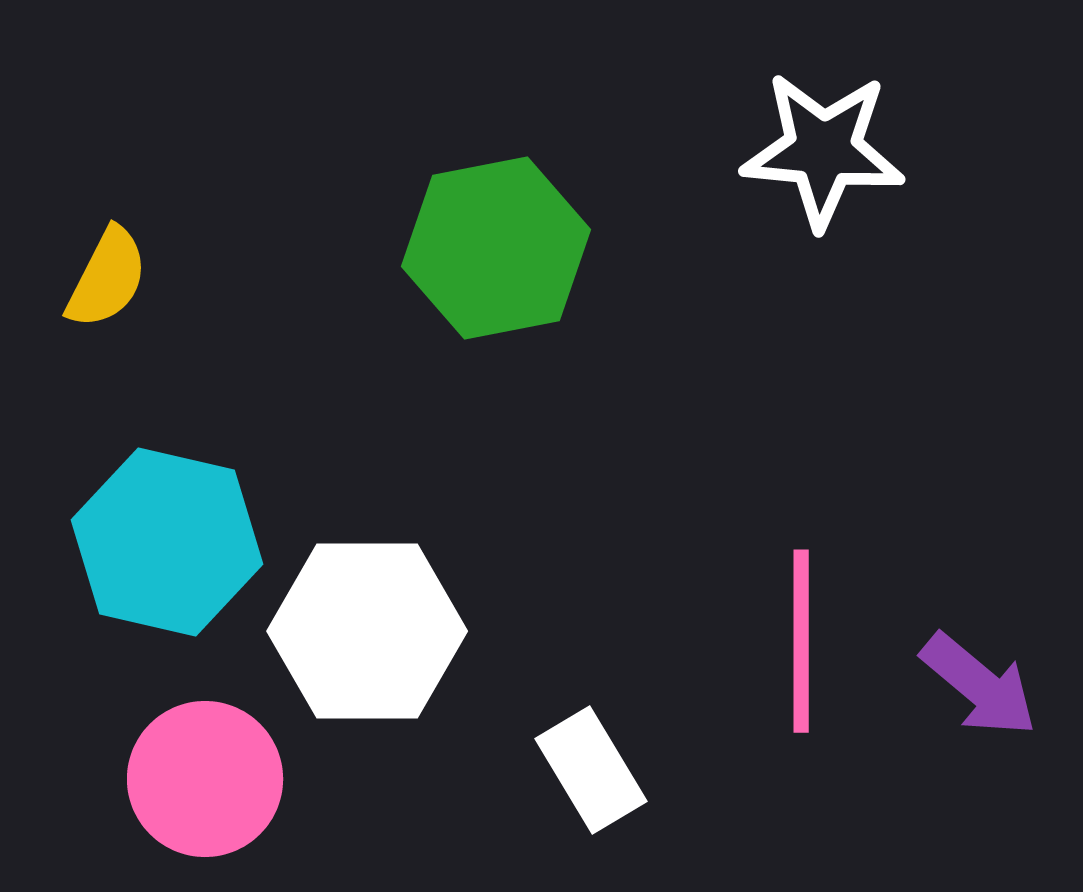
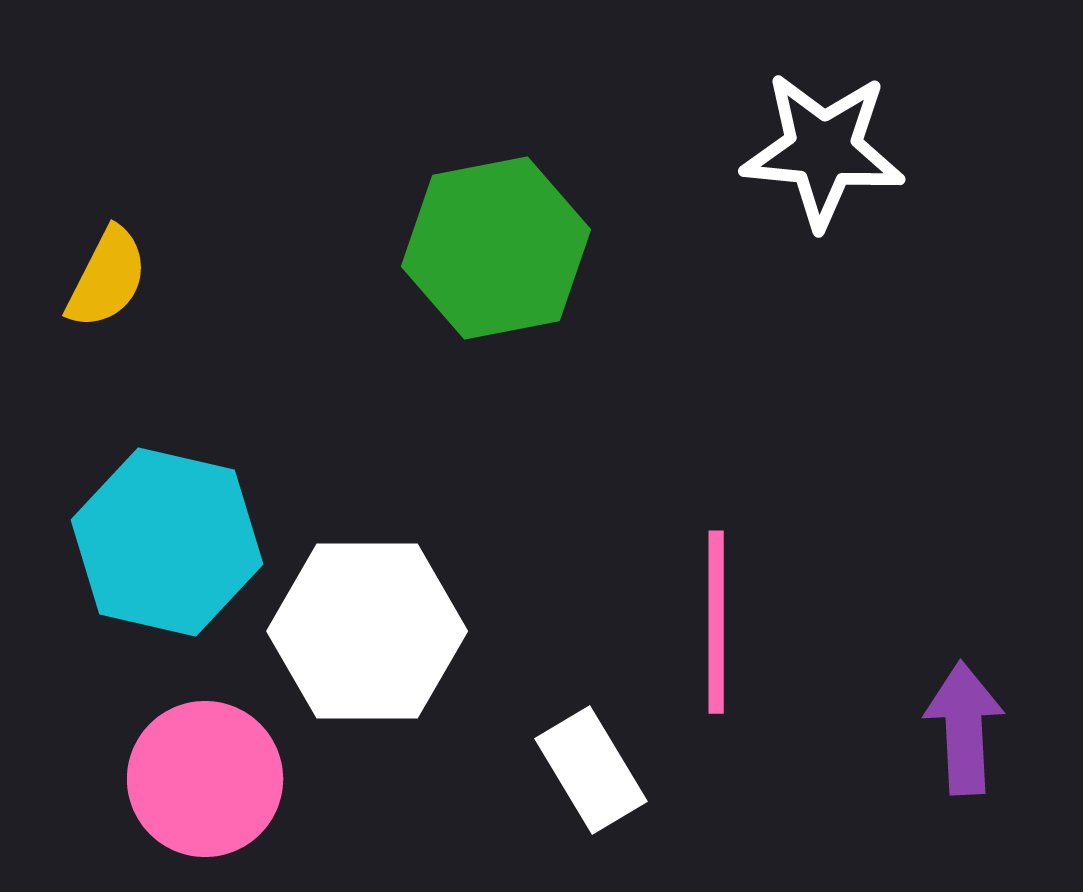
pink line: moved 85 px left, 19 px up
purple arrow: moved 15 px left, 43 px down; rotated 133 degrees counterclockwise
